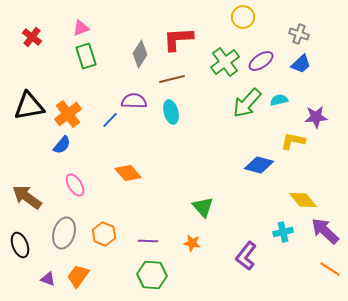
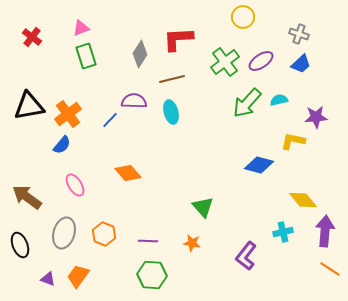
purple arrow: rotated 52 degrees clockwise
